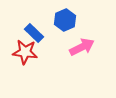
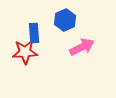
blue rectangle: rotated 42 degrees clockwise
red star: rotated 10 degrees counterclockwise
